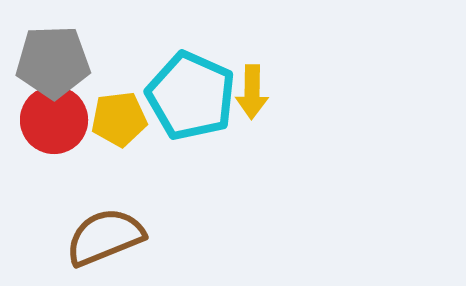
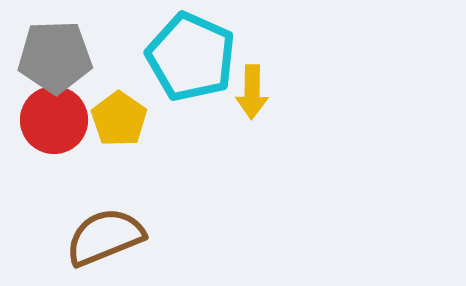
gray pentagon: moved 2 px right, 5 px up
cyan pentagon: moved 39 px up
yellow pentagon: rotated 30 degrees counterclockwise
